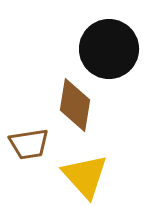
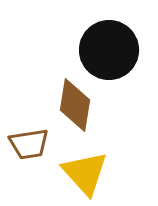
black circle: moved 1 px down
yellow triangle: moved 3 px up
